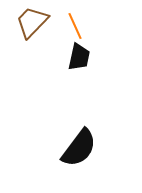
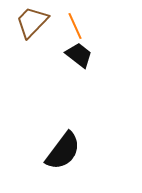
black trapezoid: moved 2 px up; rotated 64 degrees counterclockwise
black semicircle: moved 16 px left, 3 px down
